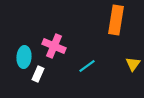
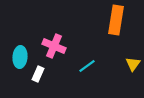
cyan ellipse: moved 4 px left
